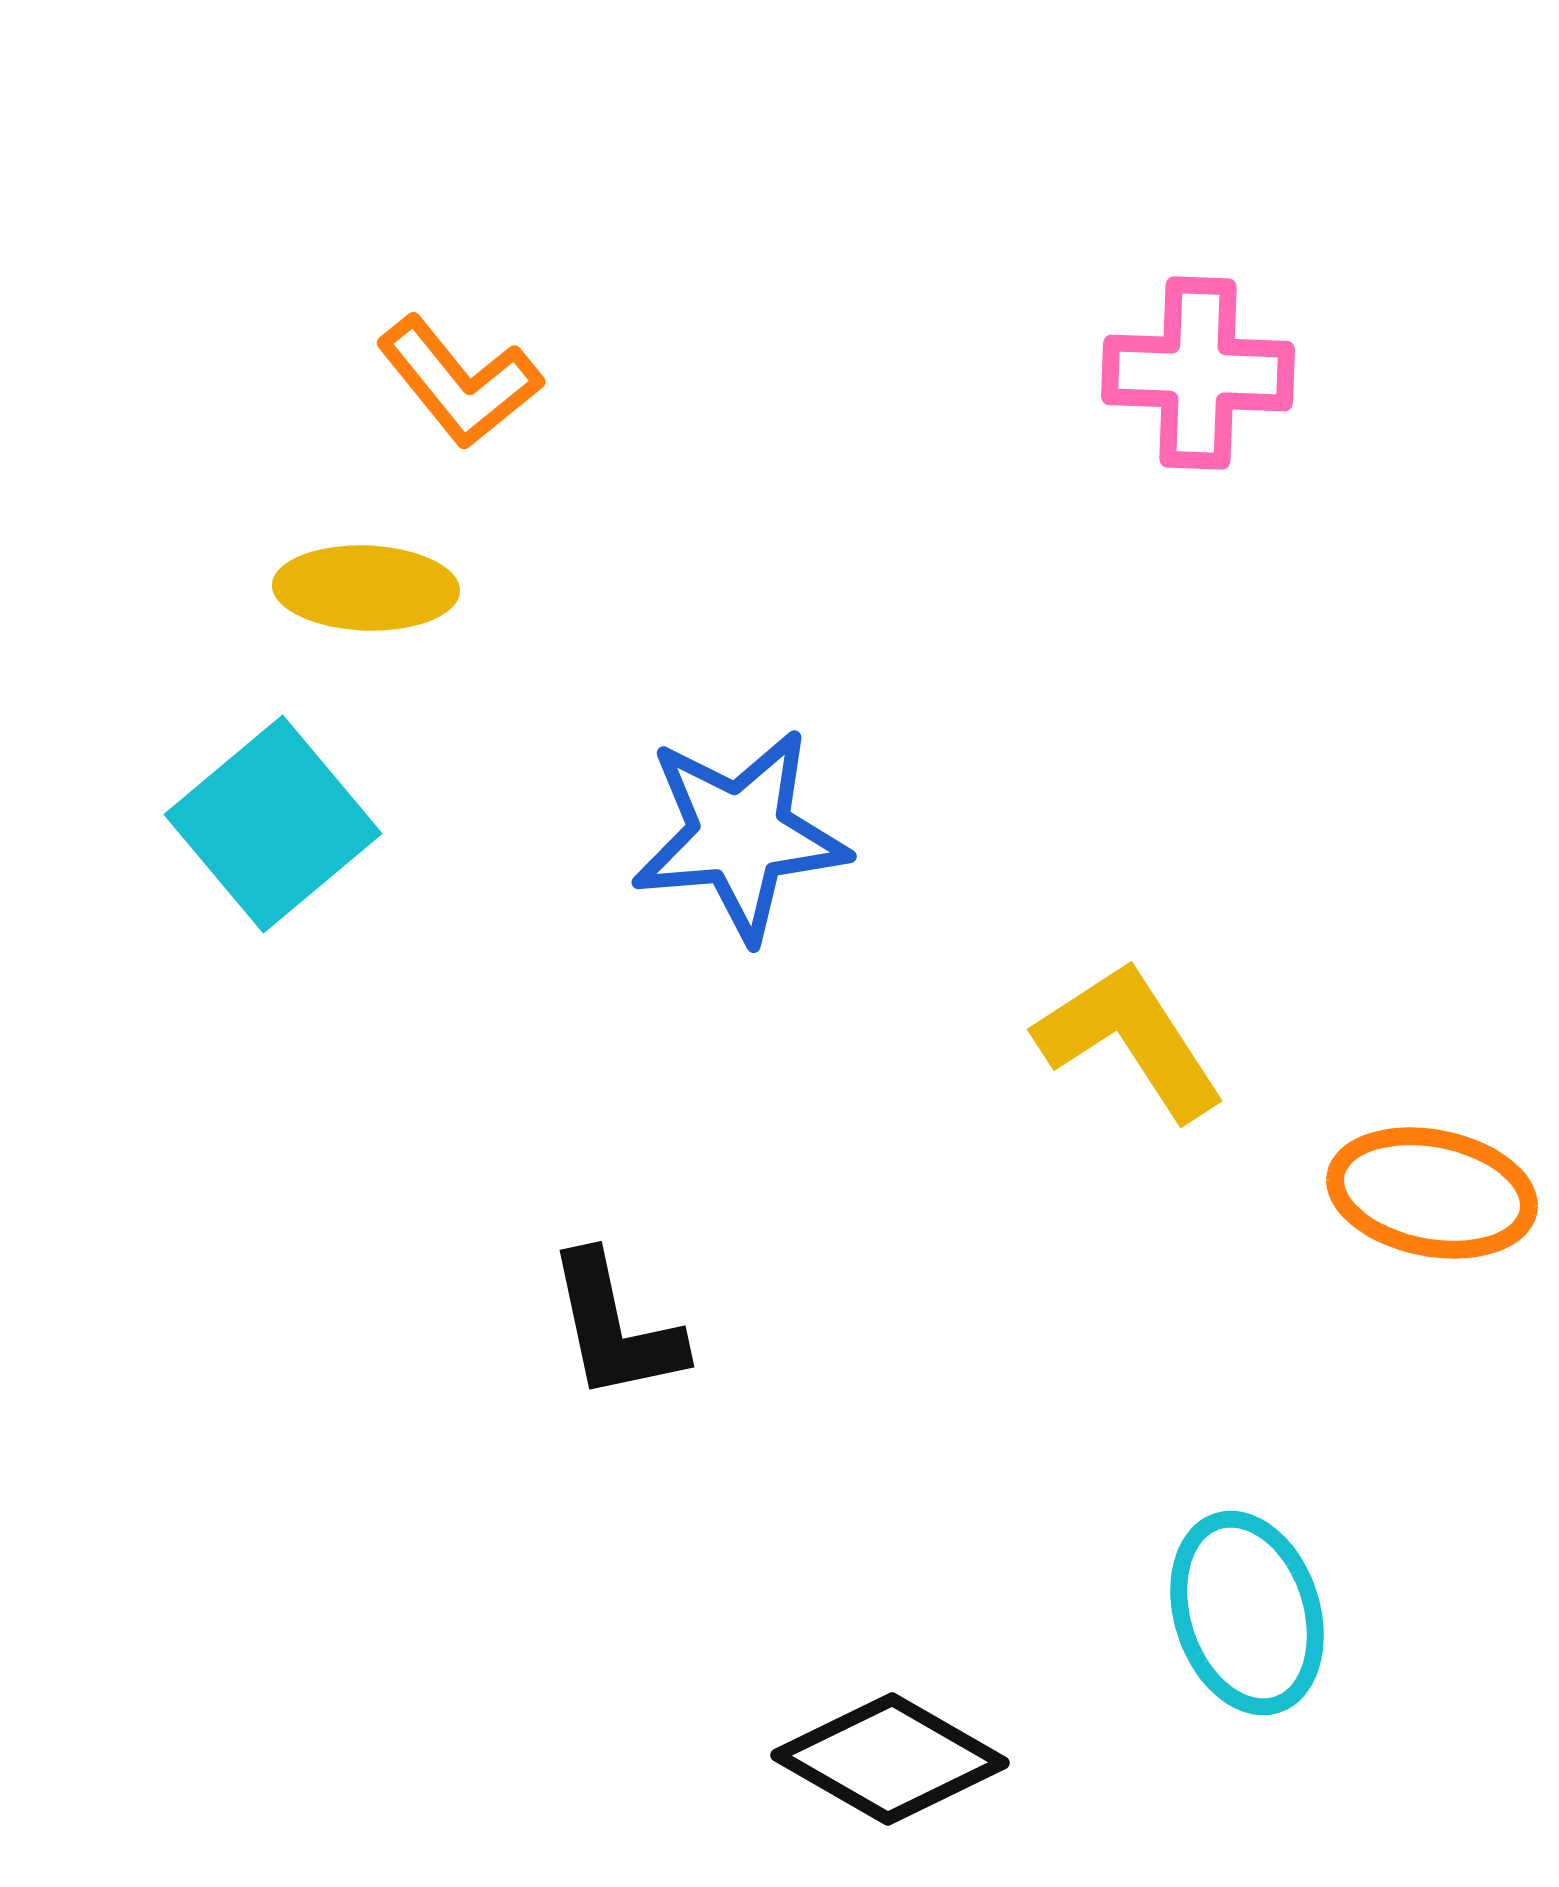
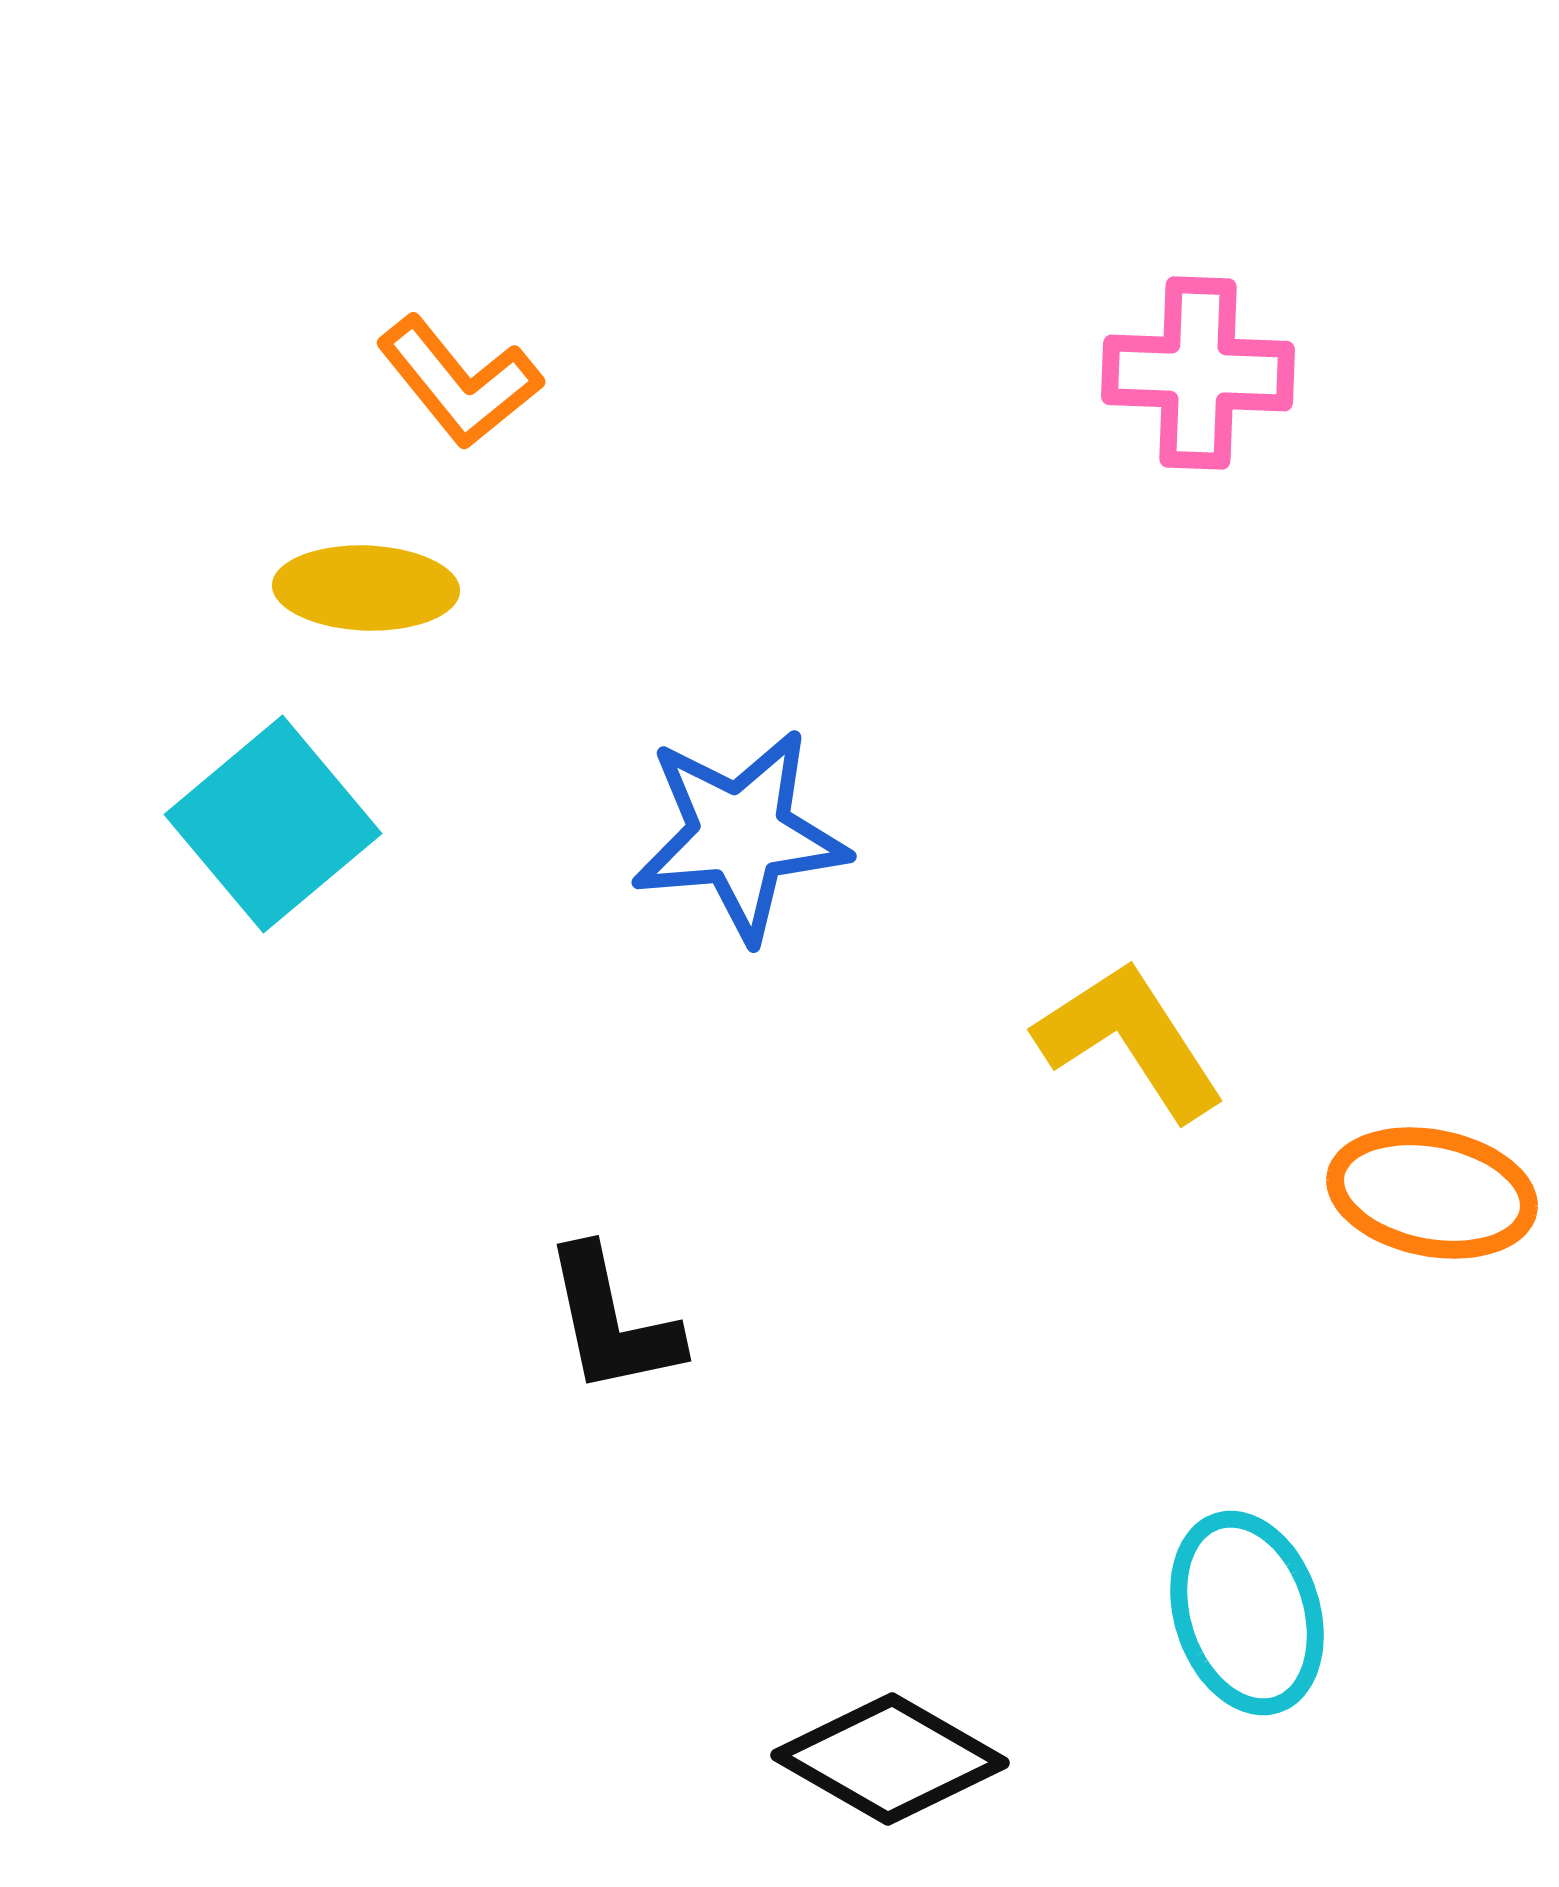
black L-shape: moved 3 px left, 6 px up
